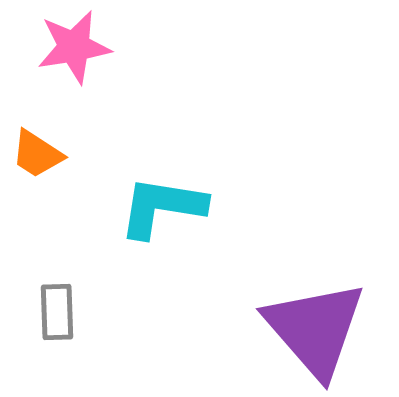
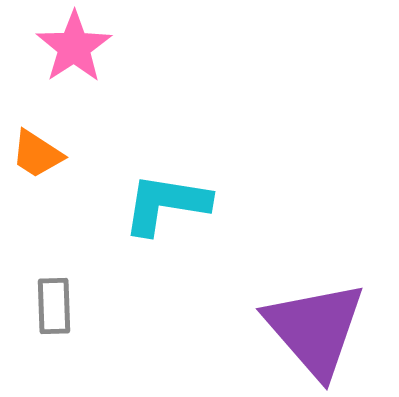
pink star: rotated 24 degrees counterclockwise
cyan L-shape: moved 4 px right, 3 px up
gray rectangle: moved 3 px left, 6 px up
